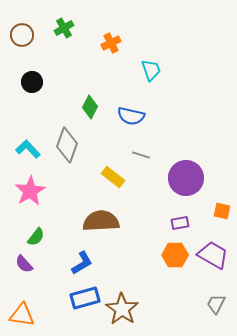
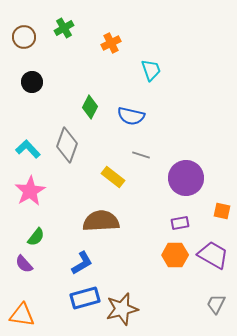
brown circle: moved 2 px right, 2 px down
brown star: rotated 24 degrees clockwise
